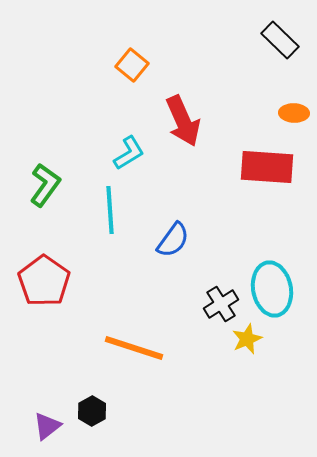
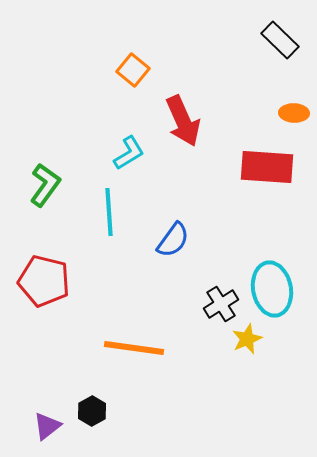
orange square: moved 1 px right, 5 px down
cyan line: moved 1 px left, 2 px down
red pentagon: rotated 21 degrees counterclockwise
orange line: rotated 10 degrees counterclockwise
